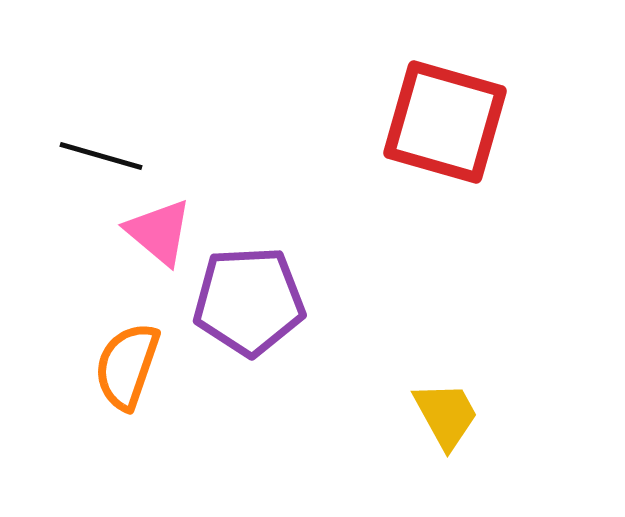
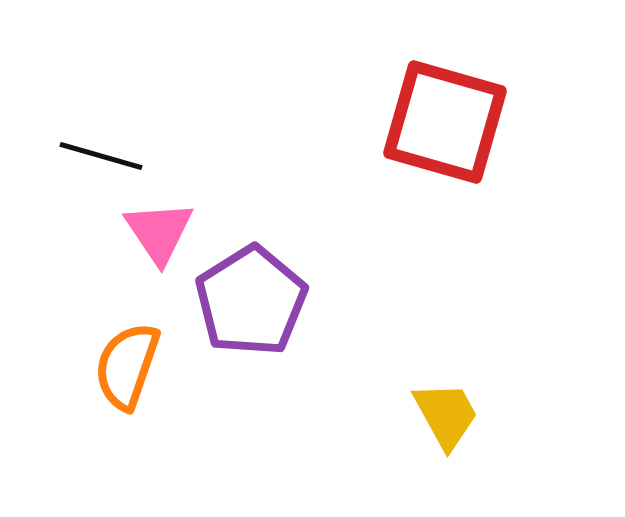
pink triangle: rotated 16 degrees clockwise
purple pentagon: moved 2 px right; rotated 29 degrees counterclockwise
